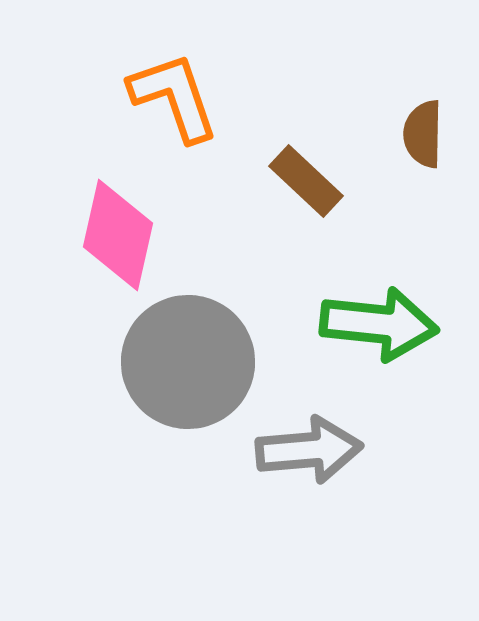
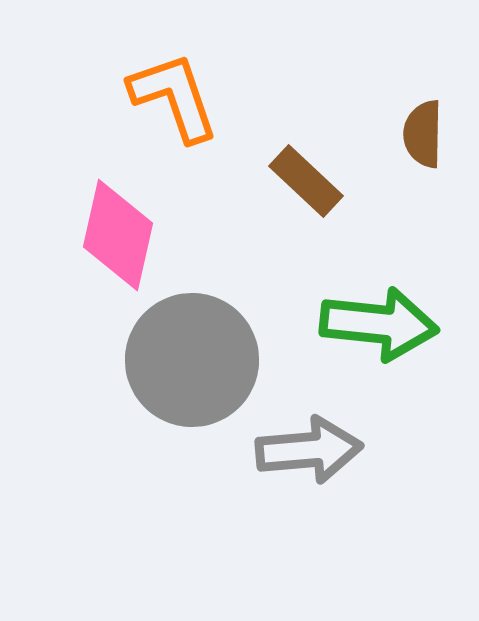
gray circle: moved 4 px right, 2 px up
